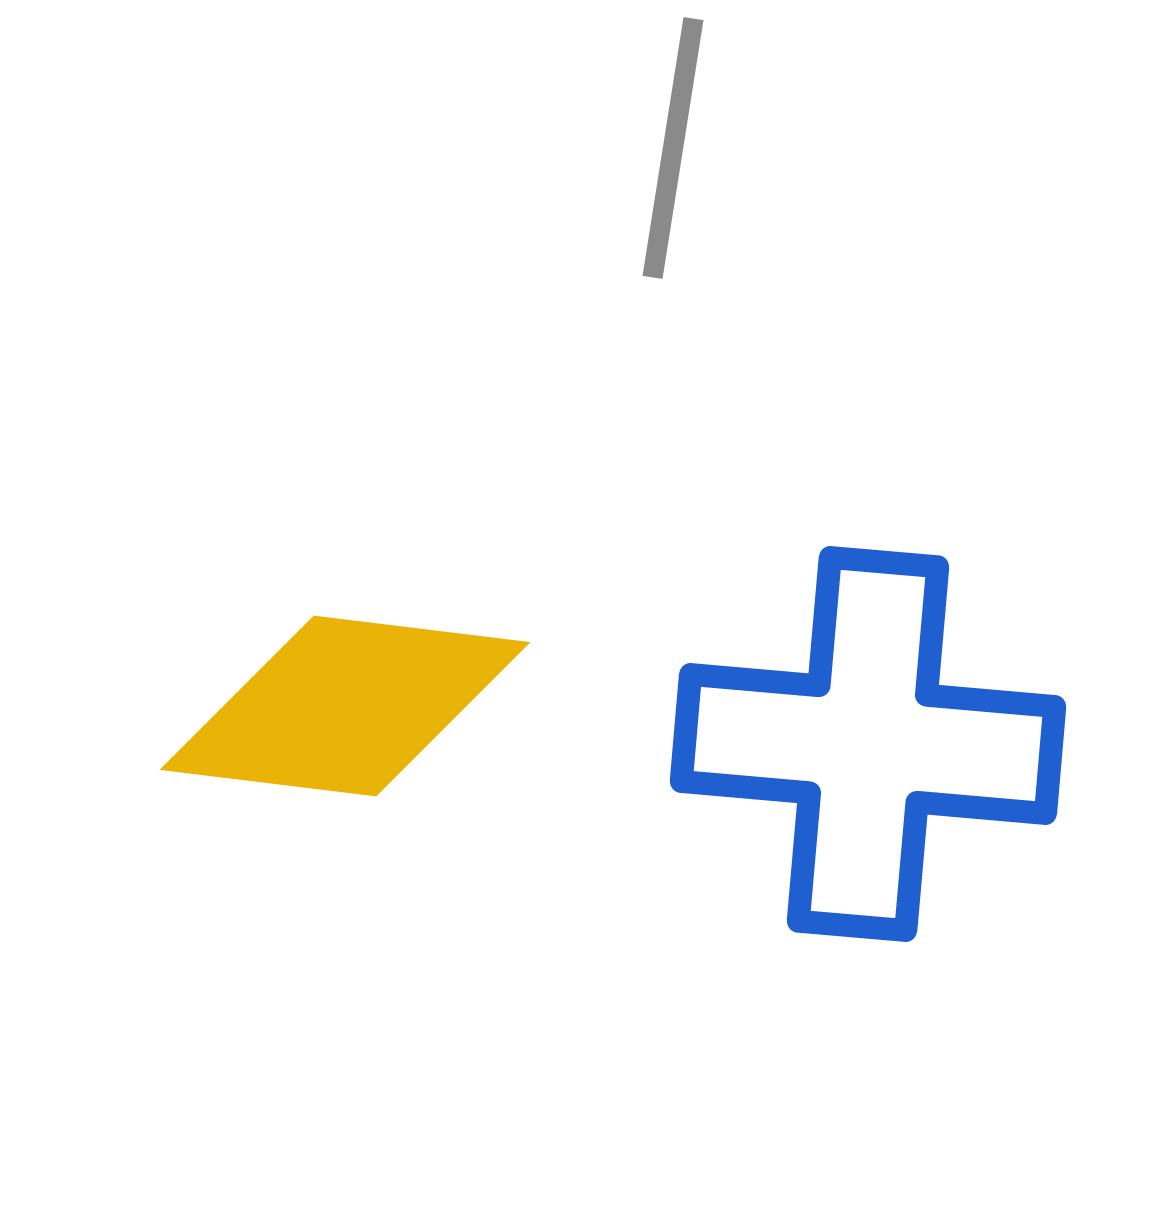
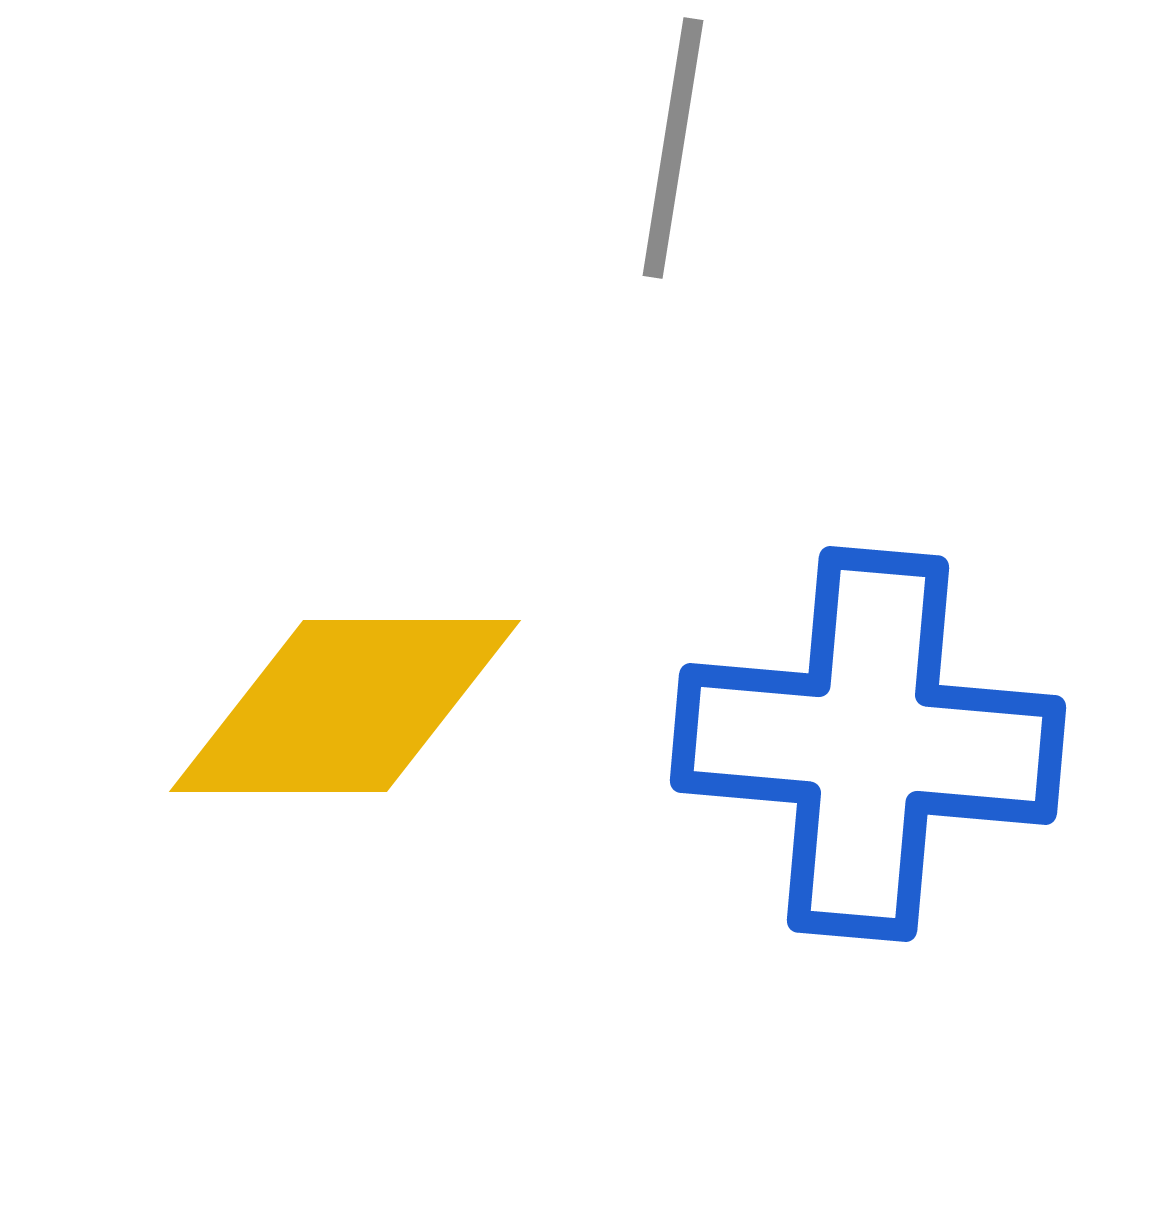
yellow diamond: rotated 7 degrees counterclockwise
